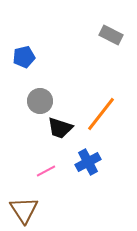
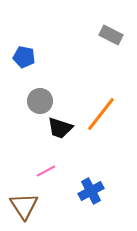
blue pentagon: rotated 25 degrees clockwise
blue cross: moved 3 px right, 29 px down
brown triangle: moved 4 px up
